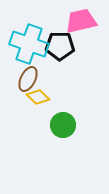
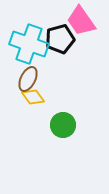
pink trapezoid: rotated 112 degrees counterclockwise
black pentagon: moved 7 px up; rotated 16 degrees counterclockwise
yellow diamond: moved 5 px left; rotated 10 degrees clockwise
